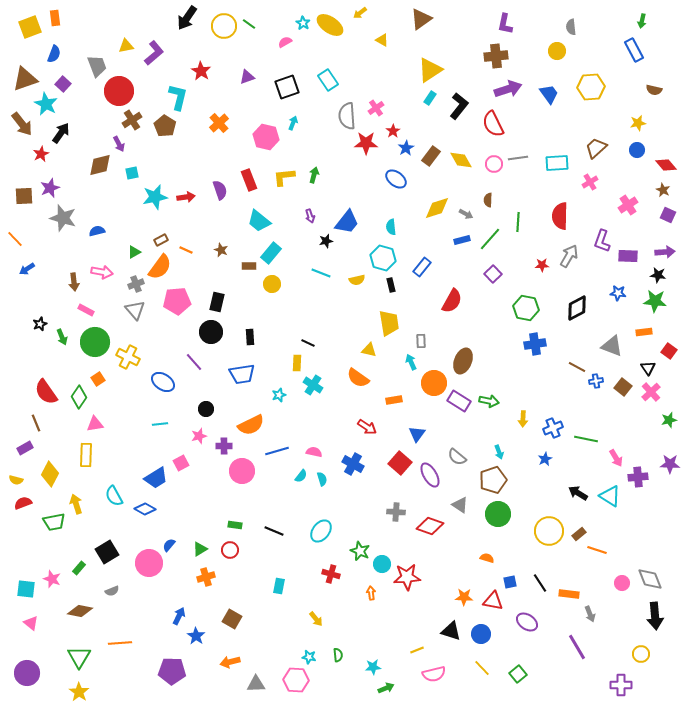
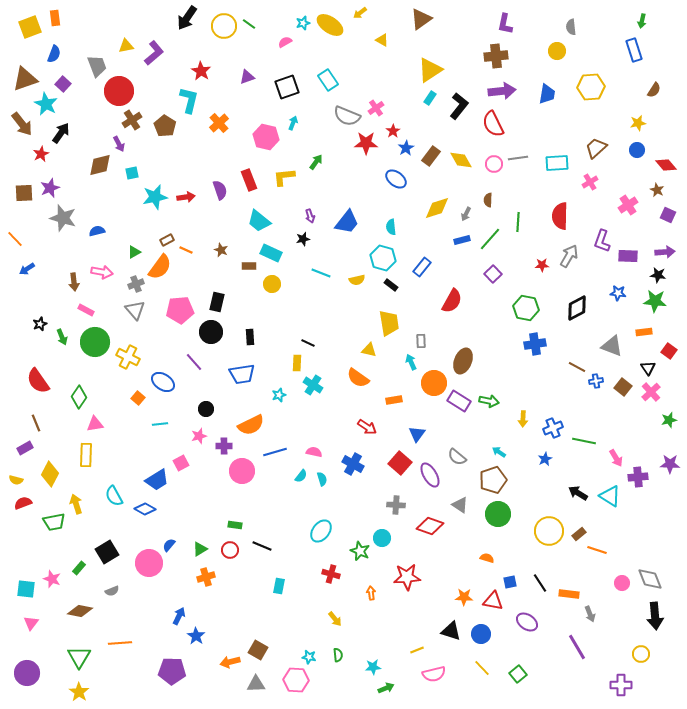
cyan star at (303, 23): rotated 24 degrees clockwise
blue rectangle at (634, 50): rotated 10 degrees clockwise
purple arrow at (508, 89): moved 6 px left, 2 px down; rotated 12 degrees clockwise
brown semicircle at (654, 90): rotated 70 degrees counterclockwise
blue trapezoid at (549, 94): moved 2 px left; rotated 45 degrees clockwise
cyan L-shape at (178, 97): moved 11 px right, 3 px down
gray semicircle at (347, 116): rotated 64 degrees counterclockwise
green arrow at (314, 175): moved 2 px right, 13 px up; rotated 21 degrees clockwise
brown star at (663, 190): moved 6 px left
brown square at (24, 196): moved 3 px up
gray arrow at (466, 214): rotated 88 degrees clockwise
brown rectangle at (161, 240): moved 6 px right
black star at (326, 241): moved 23 px left, 2 px up
cyan rectangle at (271, 253): rotated 75 degrees clockwise
black rectangle at (391, 285): rotated 40 degrees counterclockwise
pink pentagon at (177, 301): moved 3 px right, 9 px down
orange square at (98, 379): moved 40 px right, 19 px down; rotated 16 degrees counterclockwise
red semicircle at (46, 392): moved 8 px left, 11 px up
green line at (586, 439): moved 2 px left, 2 px down
blue line at (277, 451): moved 2 px left, 1 px down
cyan arrow at (499, 452): rotated 144 degrees clockwise
blue trapezoid at (156, 478): moved 1 px right, 2 px down
gray cross at (396, 512): moved 7 px up
black line at (274, 531): moved 12 px left, 15 px down
cyan circle at (382, 564): moved 26 px up
brown square at (232, 619): moved 26 px right, 31 px down
yellow arrow at (316, 619): moved 19 px right
pink triangle at (31, 623): rotated 28 degrees clockwise
